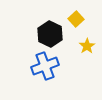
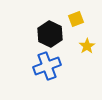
yellow square: rotated 21 degrees clockwise
blue cross: moved 2 px right
